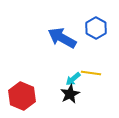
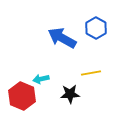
yellow line: rotated 18 degrees counterclockwise
cyan arrow: moved 32 px left; rotated 28 degrees clockwise
black star: rotated 24 degrees clockwise
